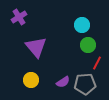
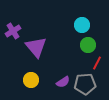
purple cross: moved 6 px left, 14 px down
